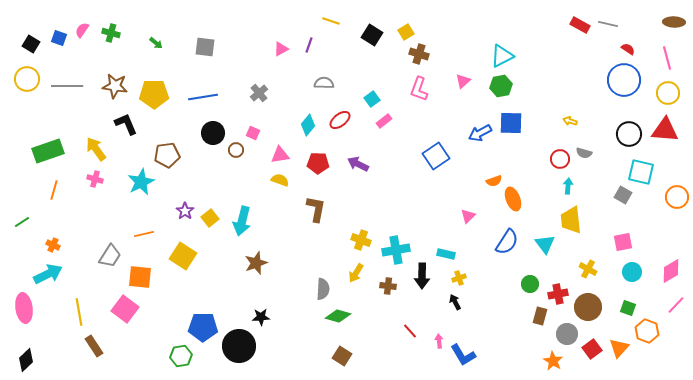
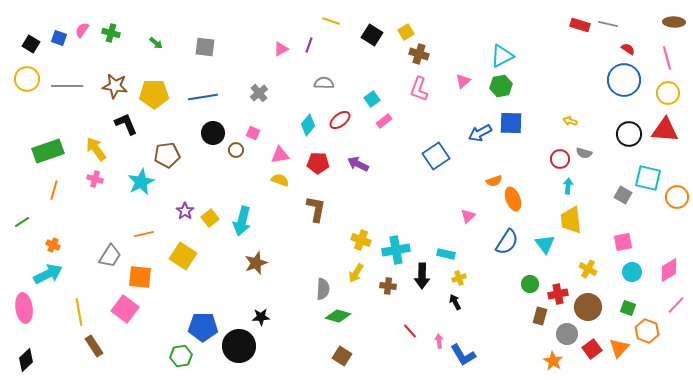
red rectangle at (580, 25): rotated 12 degrees counterclockwise
cyan square at (641, 172): moved 7 px right, 6 px down
pink diamond at (671, 271): moved 2 px left, 1 px up
